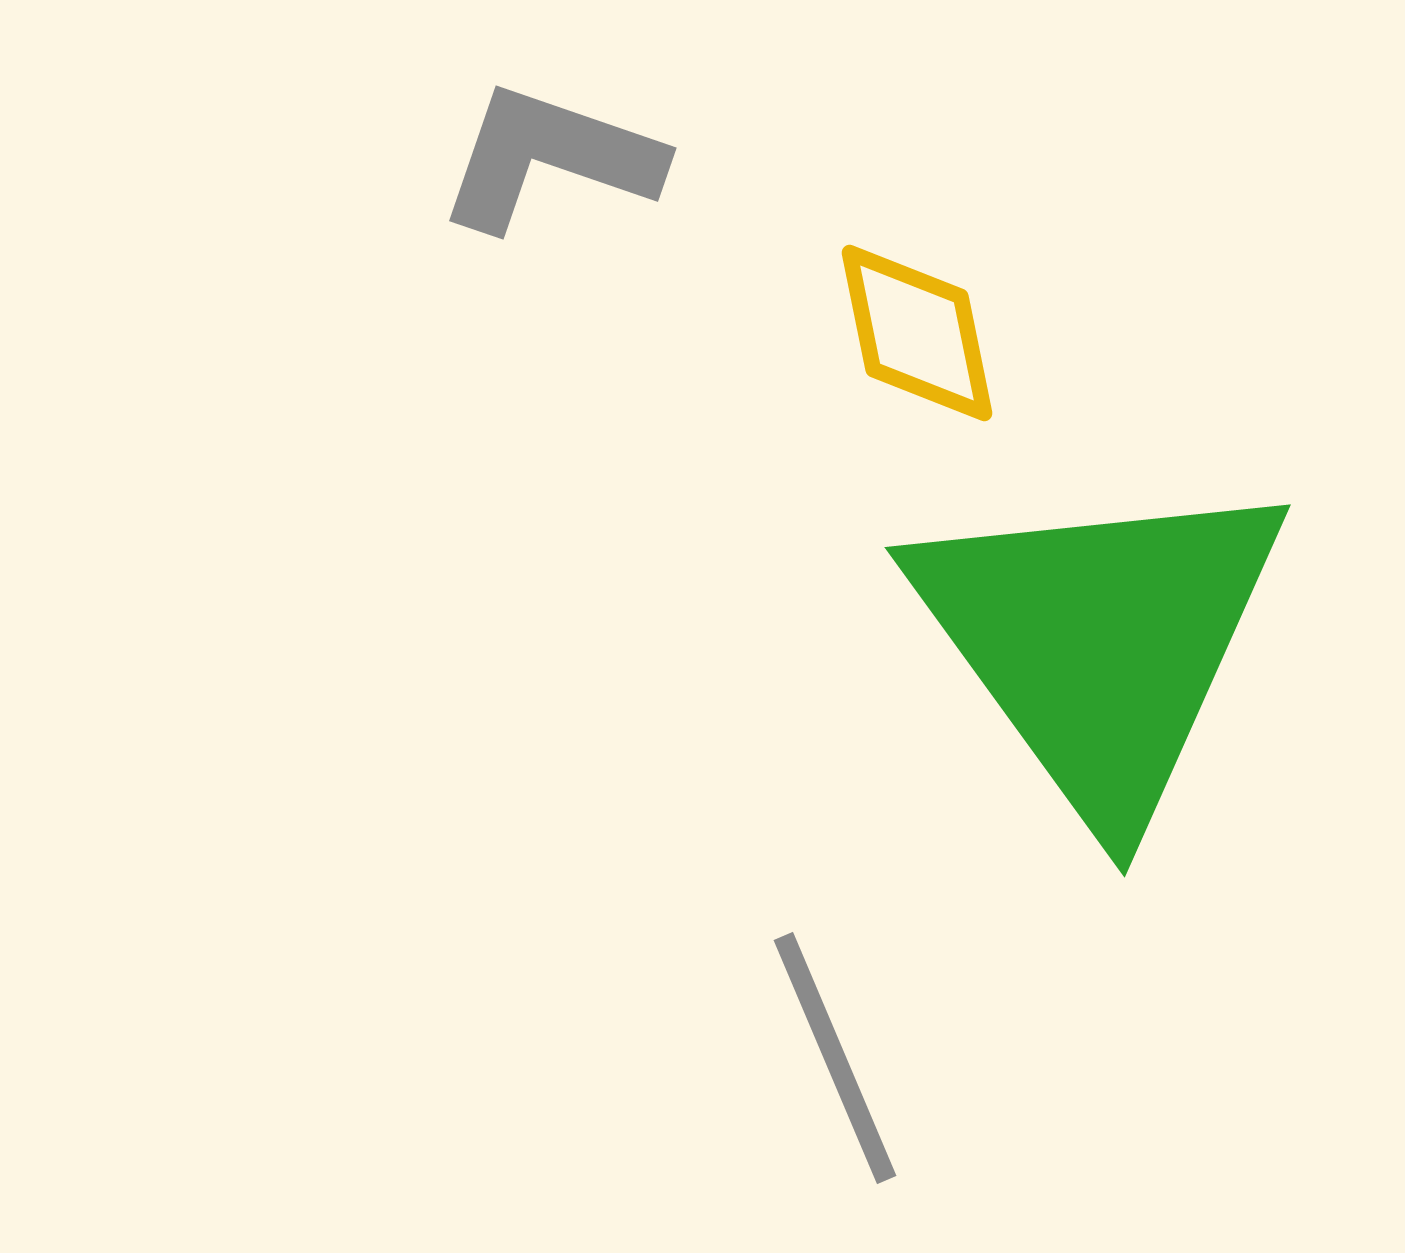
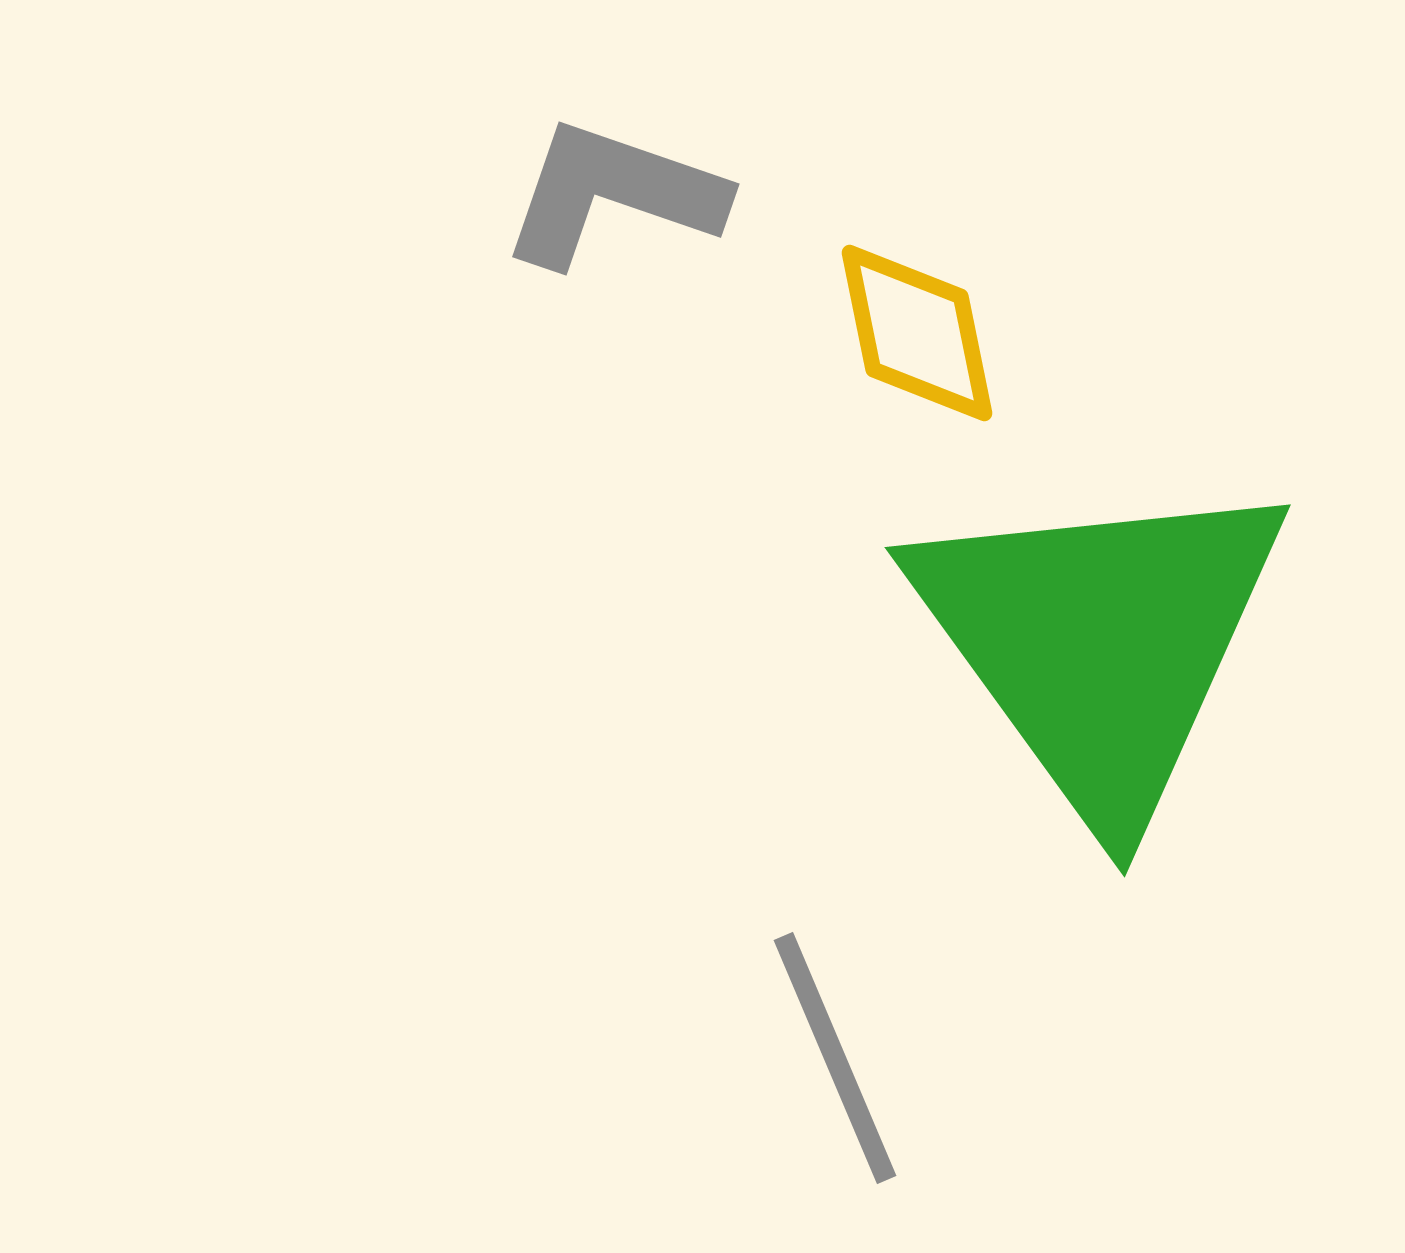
gray L-shape: moved 63 px right, 36 px down
